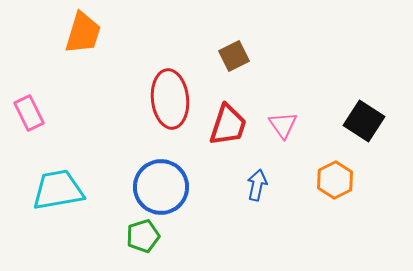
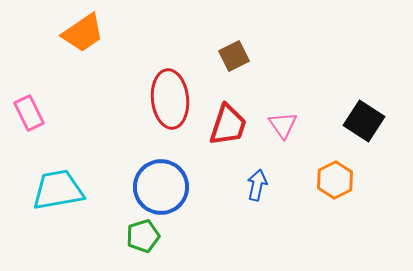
orange trapezoid: rotated 39 degrees clockwise
